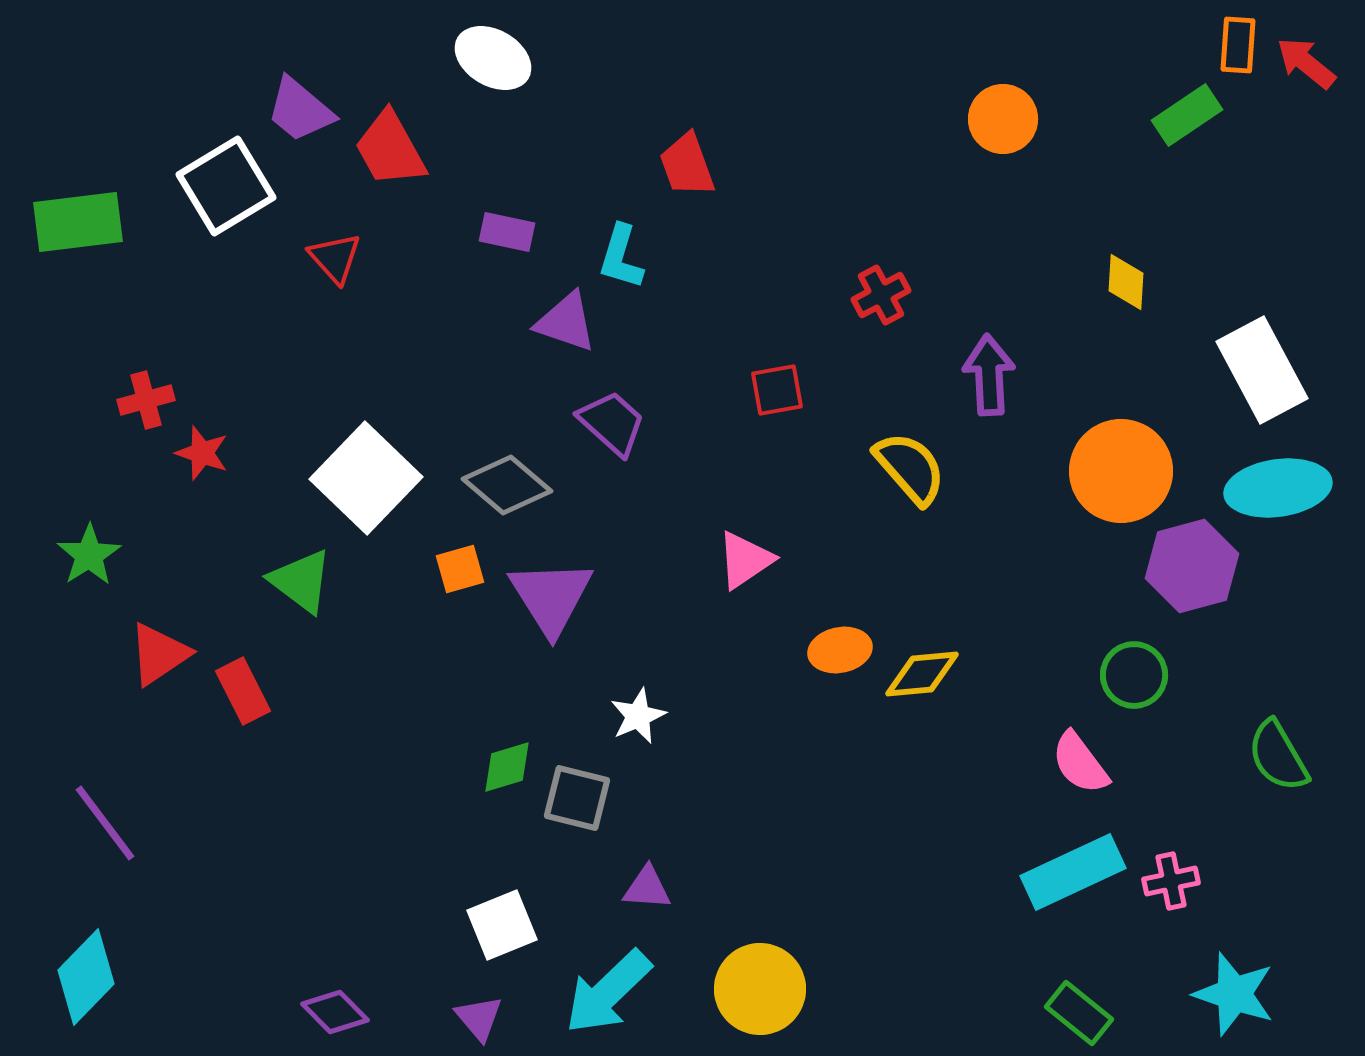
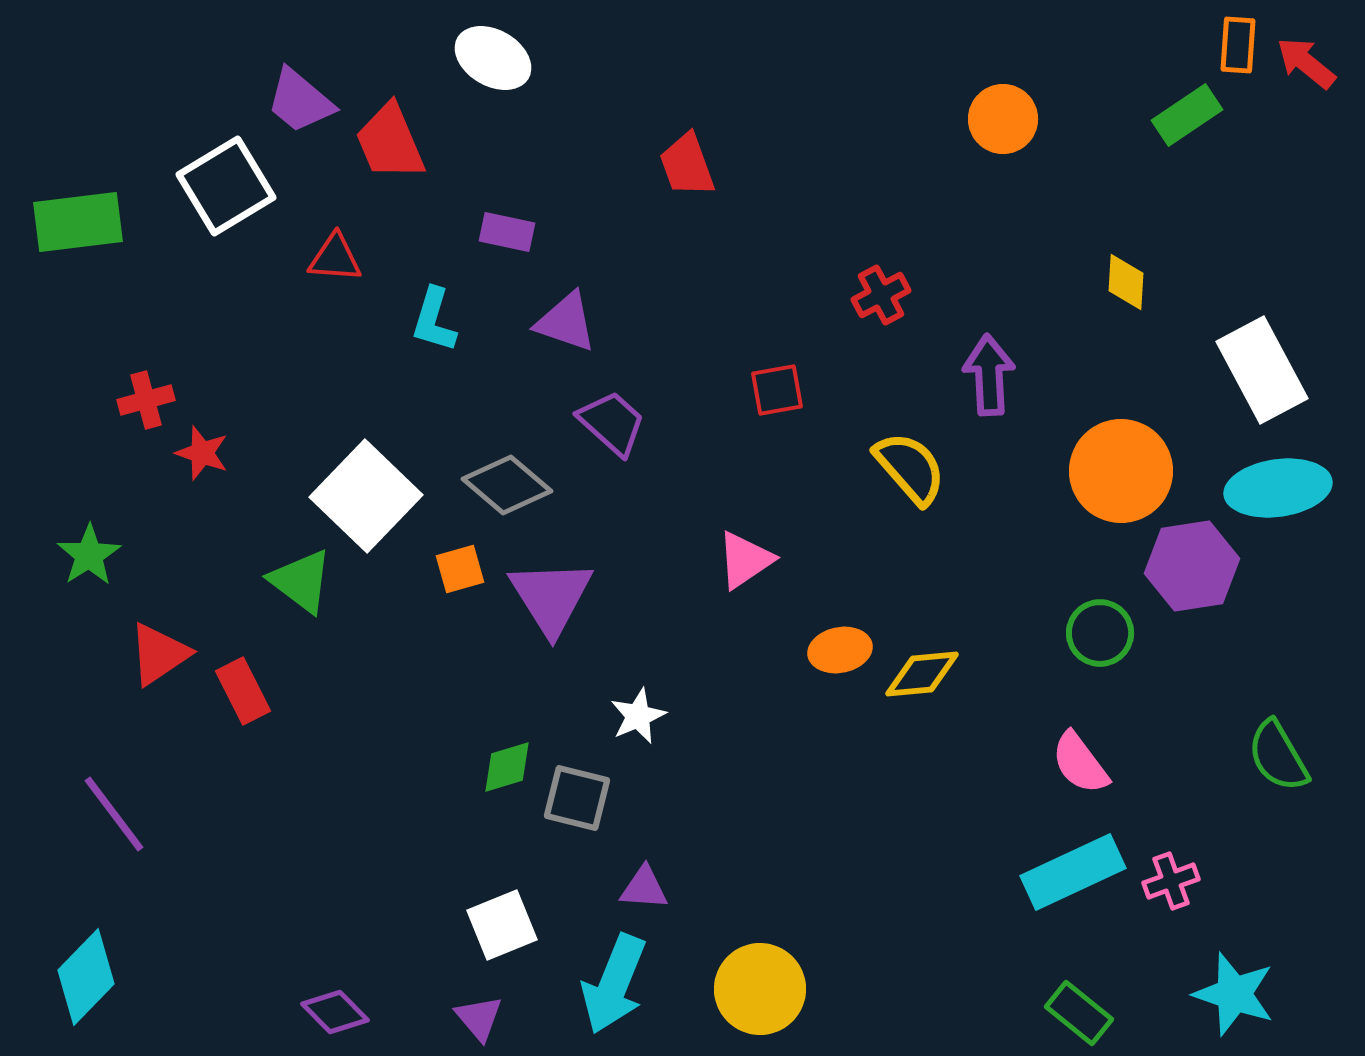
purple trapezoid at (300, 110): moved 9 px up
red trapezoid at (390, 149): moved 7 px up; rotated 6 degrees clockwise
cyan L-shape at (621, 257): moved 187 px left, 63 px down
red triangle at (335, 258): rotated 44 degrees counterclockwise
white square at (366, 478): moved 18 px down
purple hexagon at (1192, 566): rotated 6 degrees clockwise
green circle at (1134, 675): moved 34 px left, 42 px up
purple line at (105, 823): moved 9 px right, 9 px up
pink cross at (1171, 881): rotated 8 degrees counterclockwise
purple triangle at (647, 888): moved 3 px left
cyan arrow at (608, 992): moved 6 px right, 8 px up; rotated 24 degrees counterclockwise
